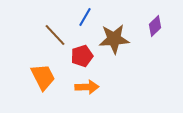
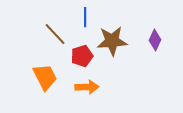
blue line: rotated 30 degrees counterclockwise
purple diamond: moved 14 px down; rotated 20 degrees counterclockwise
brown line: moved 1 px up
brown star: moved 2 px left, 2 px down
orange trapezoid: moved 2 px right
